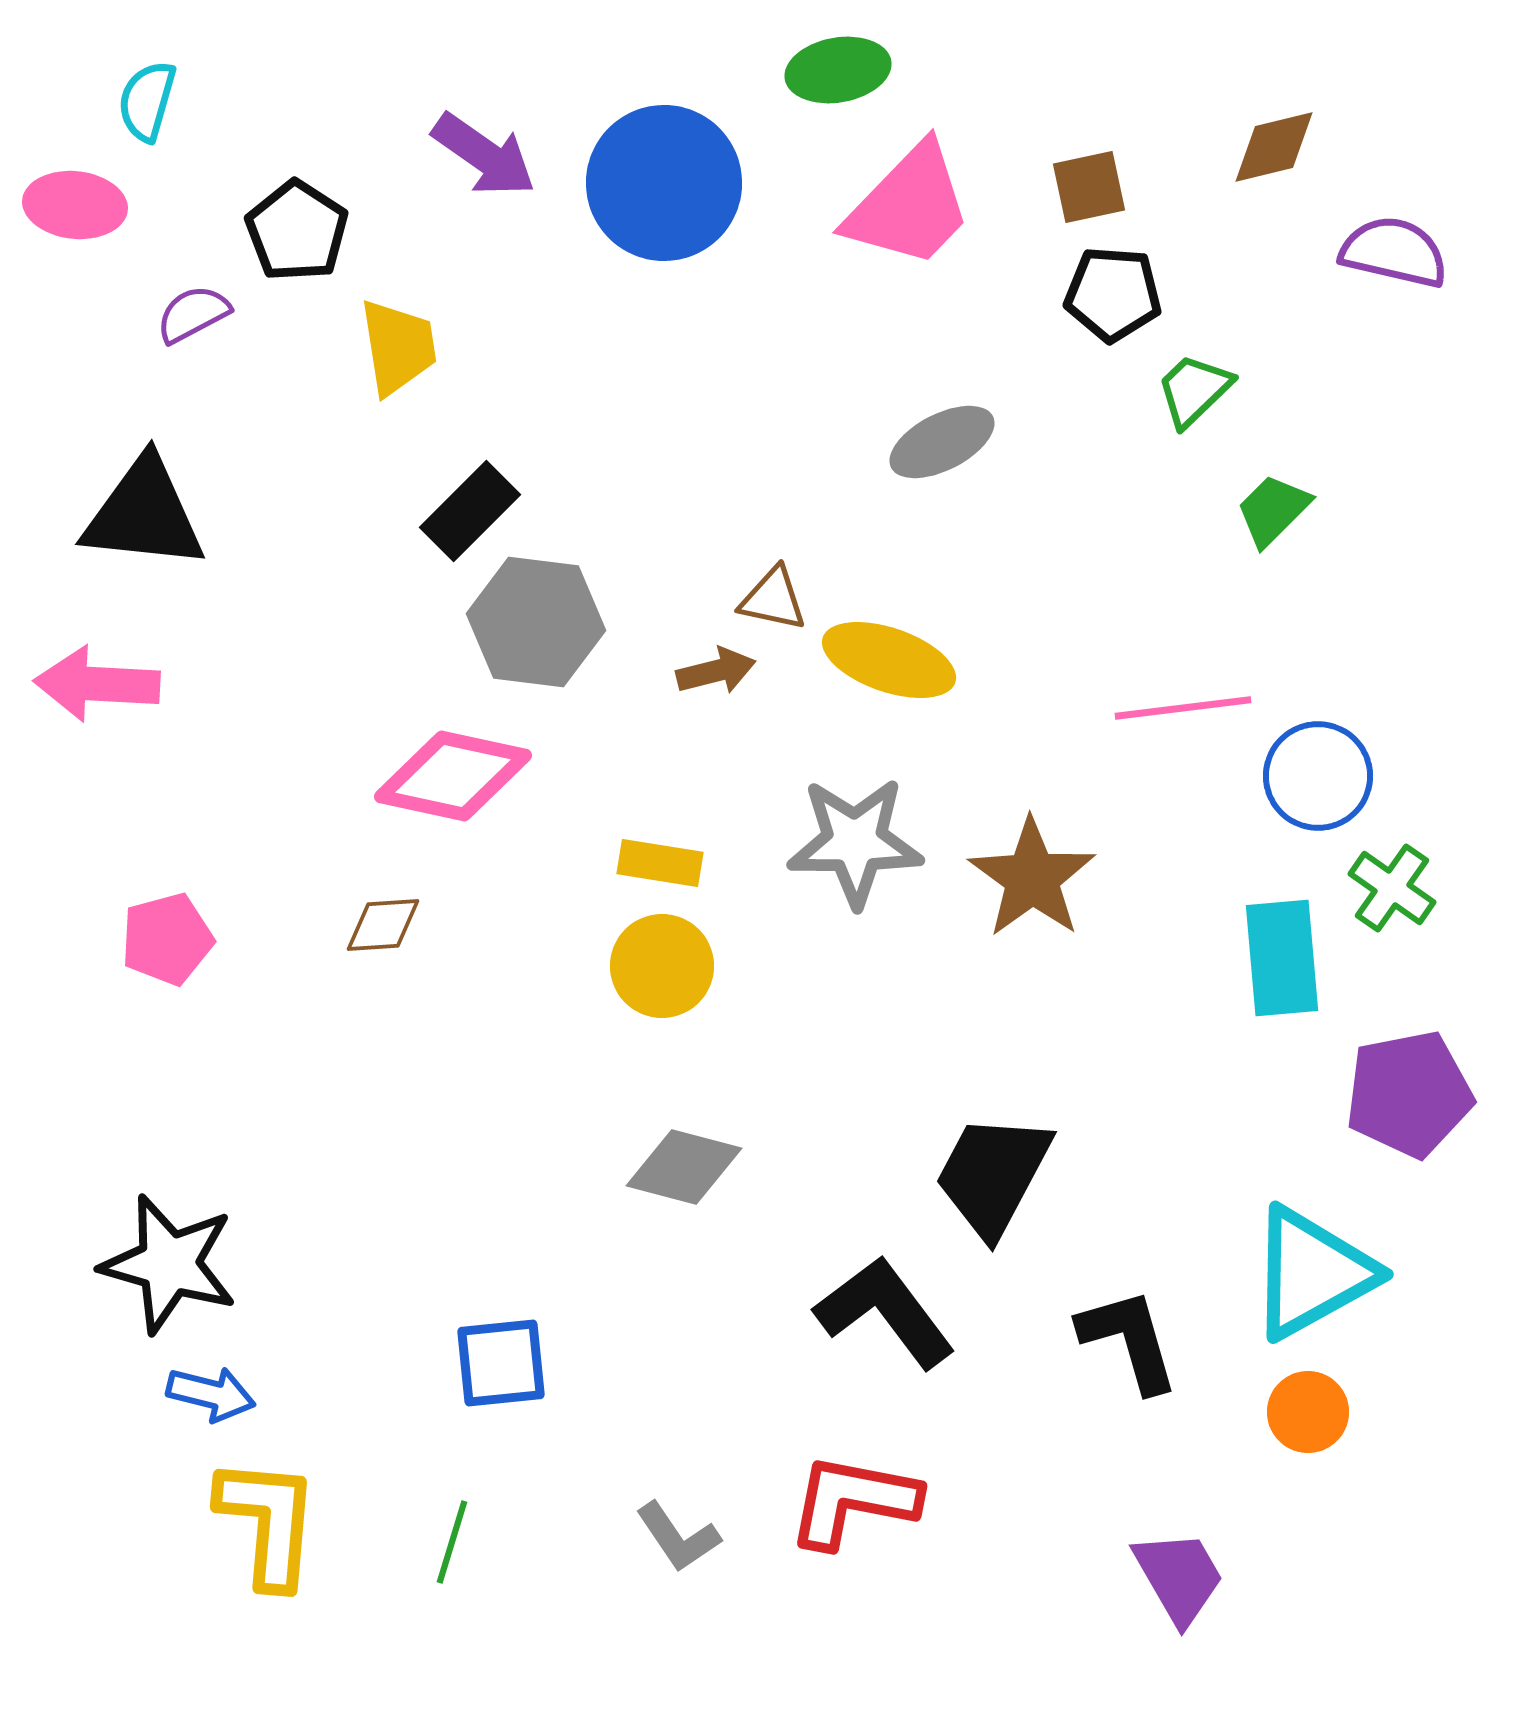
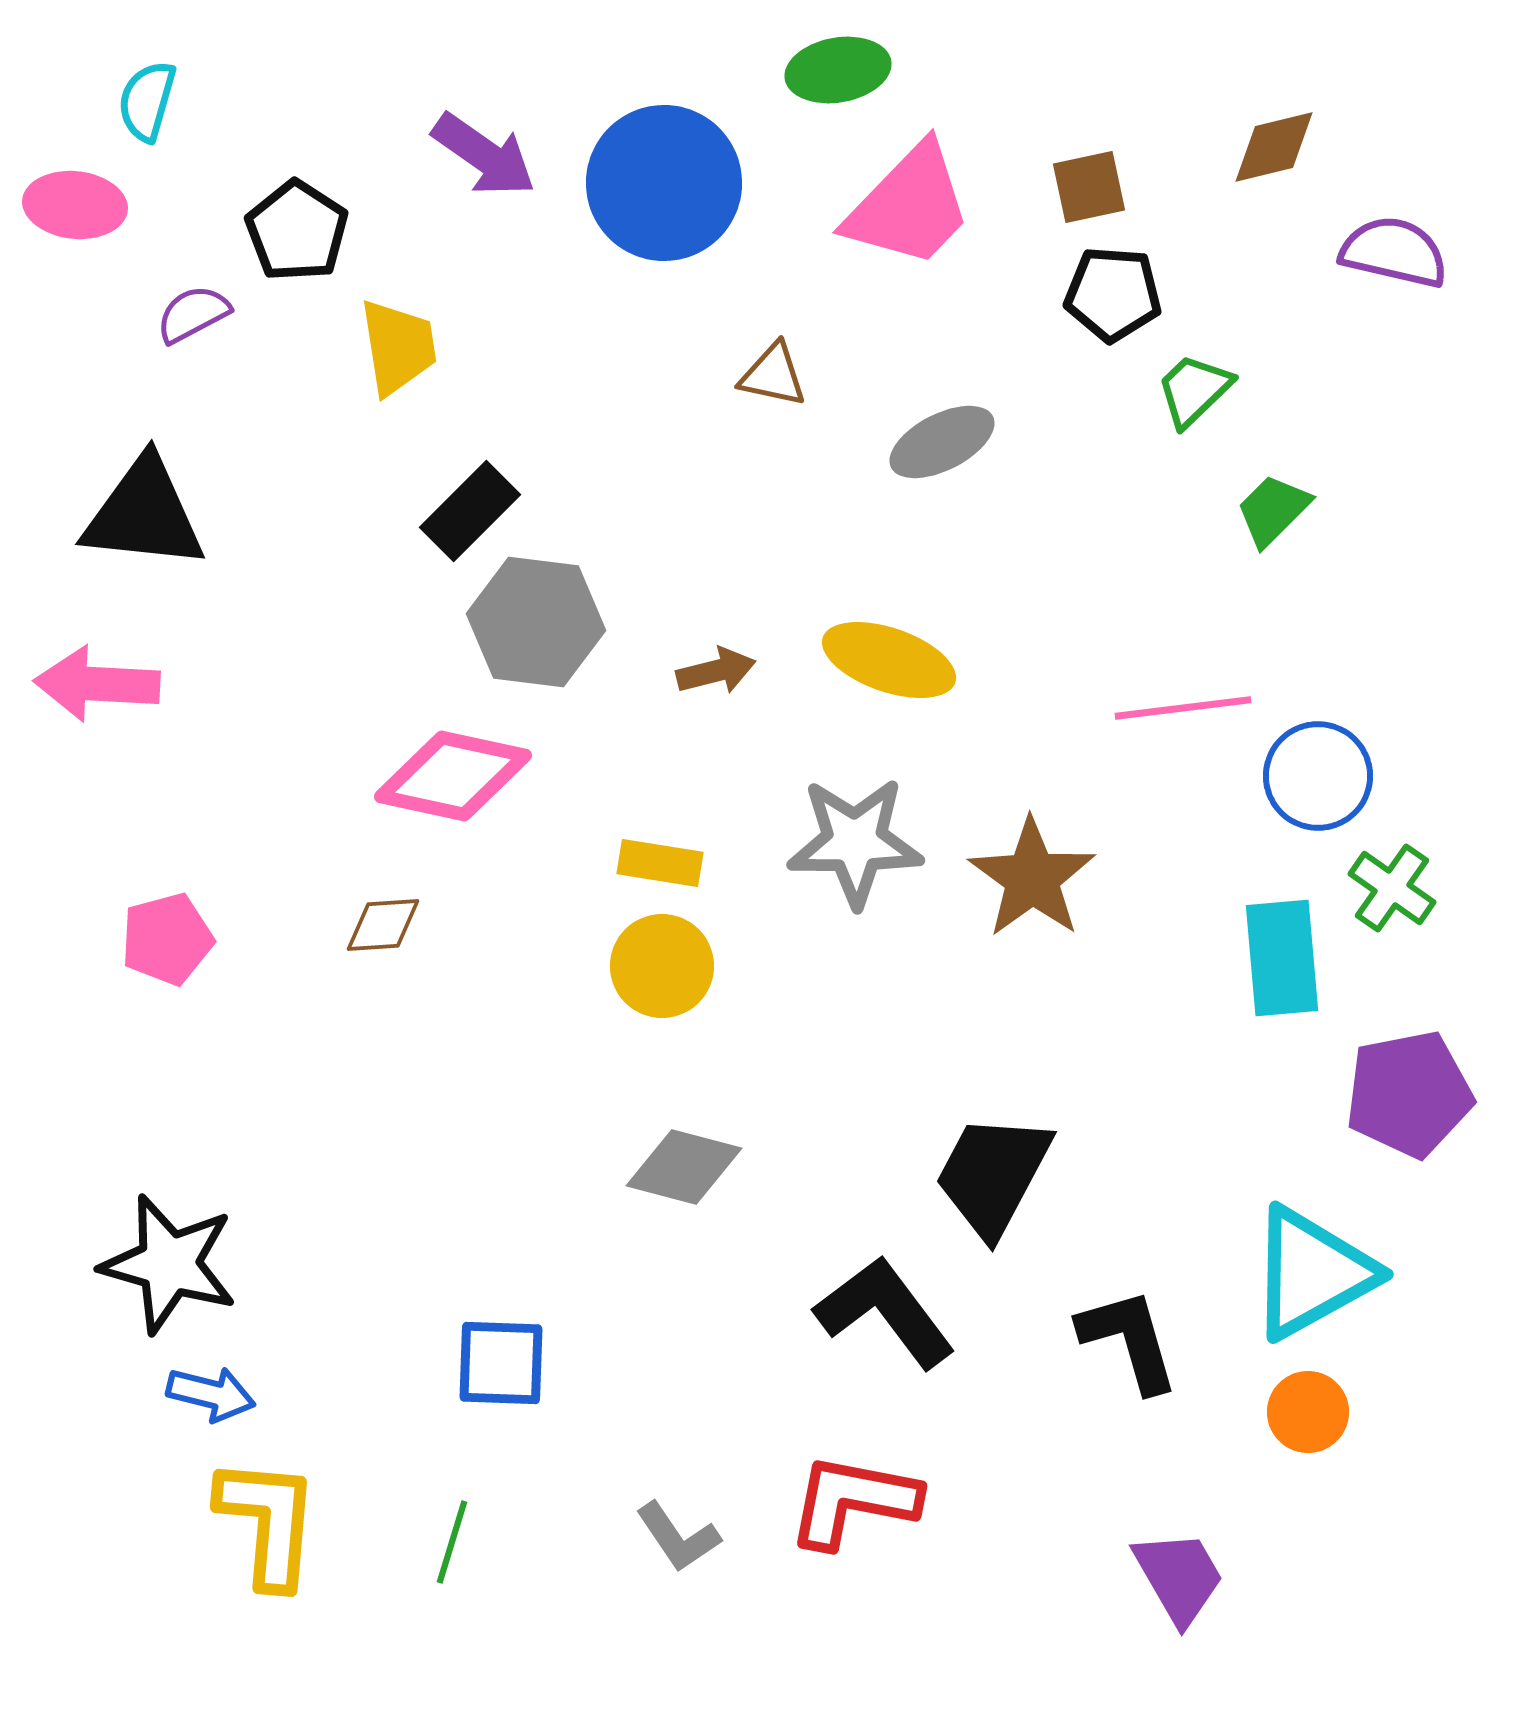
brown triangle at (773, 599): moved 224 px up
blue square at (501, 1363): rotated 8 degrees clockwise
